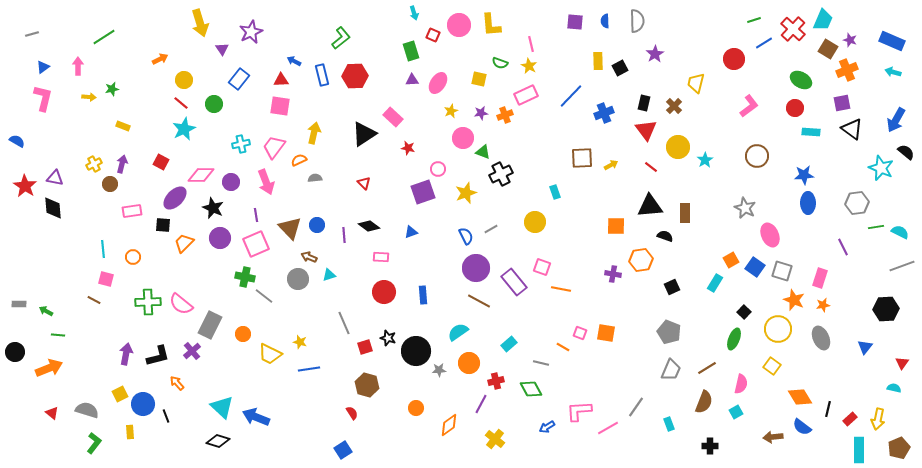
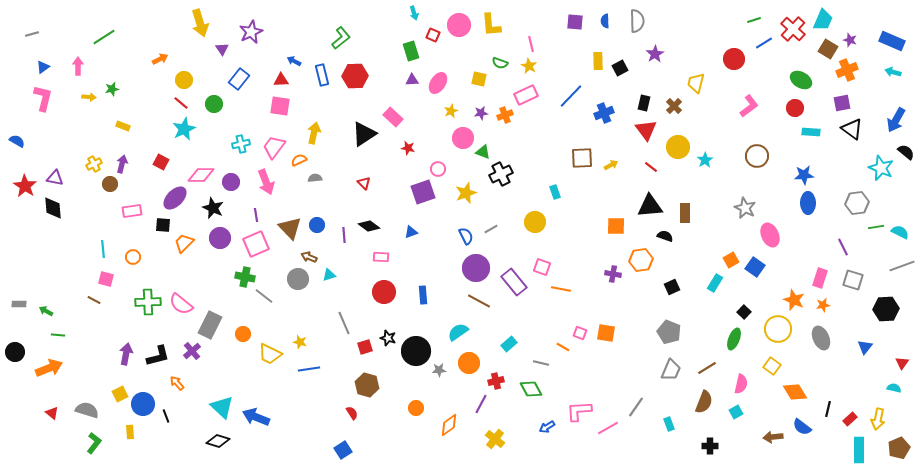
gray square at (782, 271): moved 71 px right, 9 px down
orange diamond at (800, 397): moved 5 px left, 5 px up
